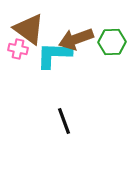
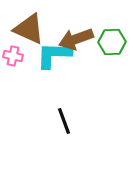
brown triangle: rotated 12 degrees counterclockwise
pink cross: moved 5 px left, 7 px down
